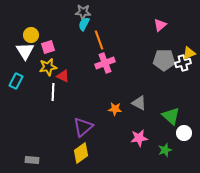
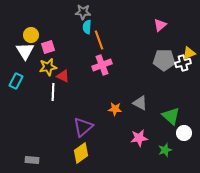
cyan semicircle: moved 3 px right, 3 px down; rotated 24 degrees counterclockwise
pink cross: moved 3 px left, 2 px down
gray triangle: moved 1 px right
